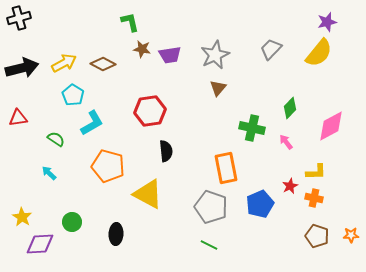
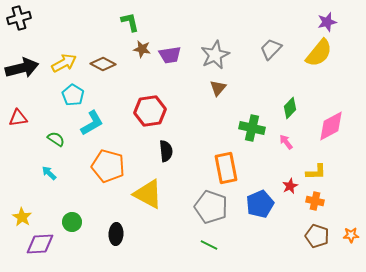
orange cross: moved 1 px right, 3 px down
